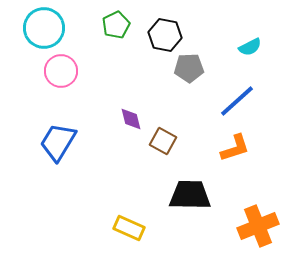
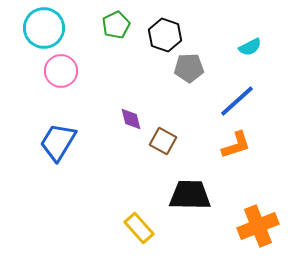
black hexagon: rotated 8 degrees clockwise
orange L-shape: moved 1 px right, 3 px up
yellow rectangle: moved 10 px right; rotated 24 degrees clockwise
